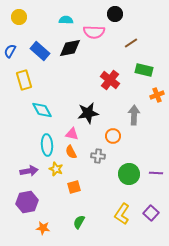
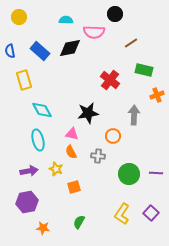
blue semicircle: rotated 40 degrees counterclockwise
cyan ellipse: moved 9 px left, 5 px up; rotated 10 degrees counterclockwise
